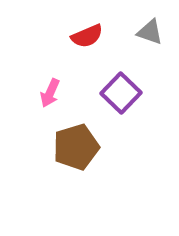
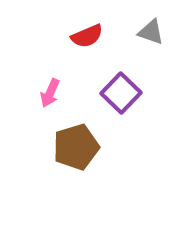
gray triangle: moved 1 px right
